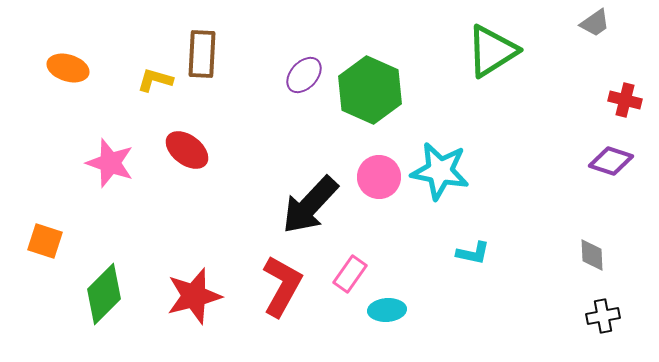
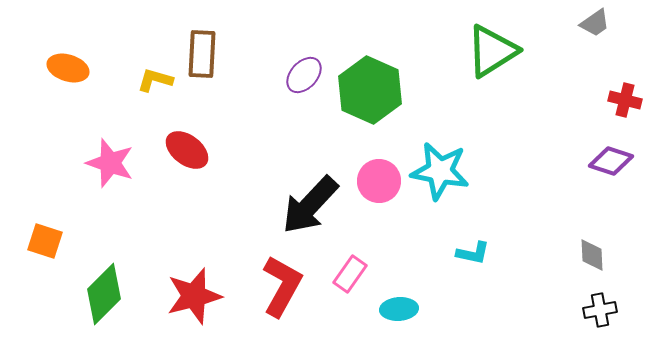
pink circle: moved 4 px down
cyan ellipse: moved 12 px right, 1 px up
black cross: moved 3 px left, 6 px up
